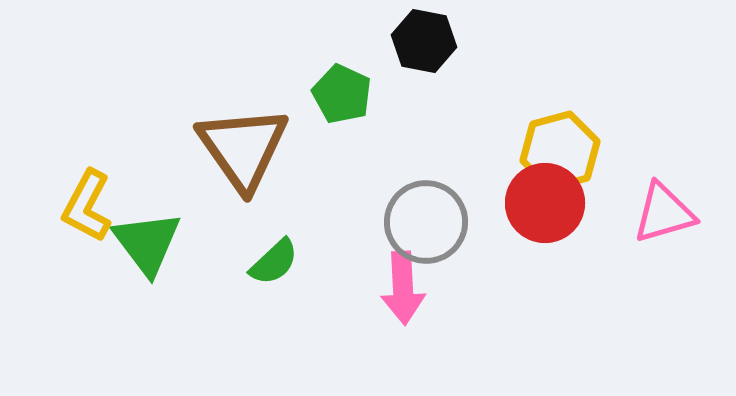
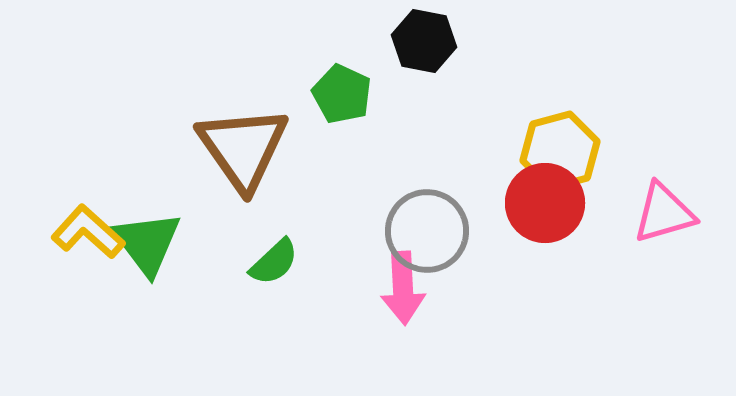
yellow L-shape: moved 1 px right, 26 px down; rotated 104 degrees clockwise
gray circle: moved 1 px right, 9 px down
